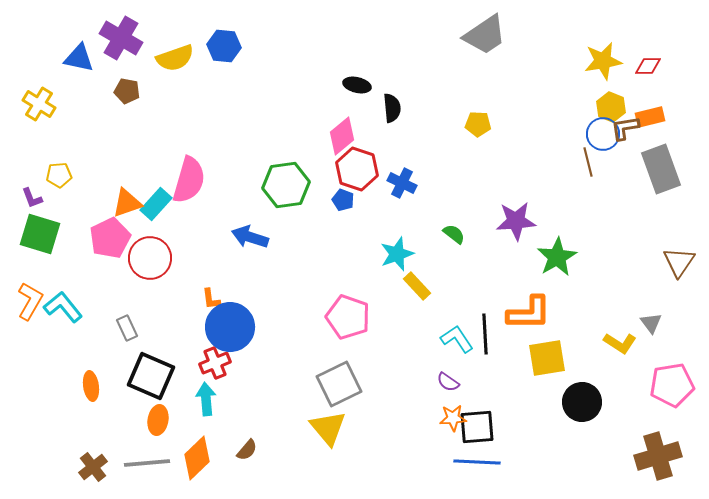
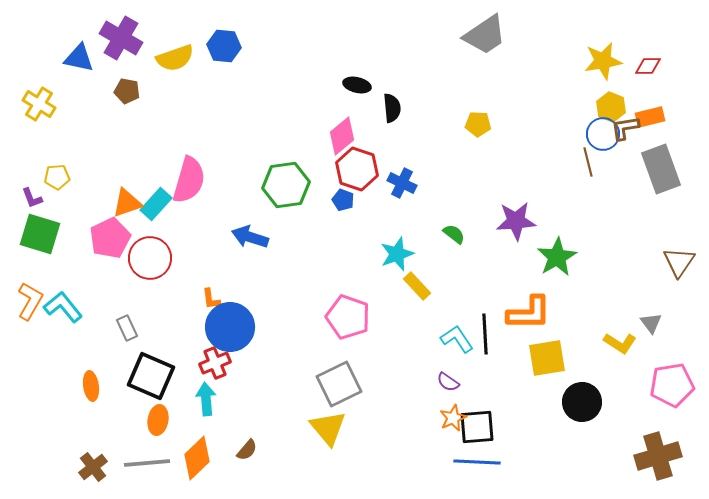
yellow pentagon at (59, 175): moved 2 px left, 2 px down
orange star at (453, 418): rotated 20 degrees counterclockwise
